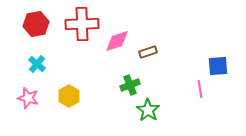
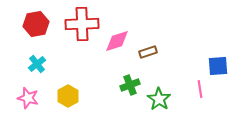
cyan cross: rotated 12 degrees clockwise
yellow hexagon: moved 1 px left
green star: moved 11 px right, 11 px up
